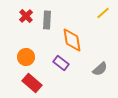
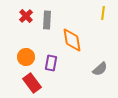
yellow line: rotated 40 degrees counterclockwise
purple rectangle: moved 10 px left; rotated 63 degrees clockwise
red rectangle: rotated 12 degrees clockwise
